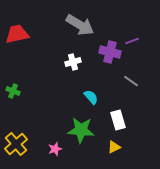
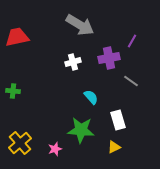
red trapezoid: moved 3 px down
purple line: rotated 40 degrees counterclockwise
purple cross: moved 1 px left, 6 px down; rotated 25 degrees counterclockwise
green cross: rotated 16 degrees counterclockwise
yellow cross: moved 4 px right, 1 px up
